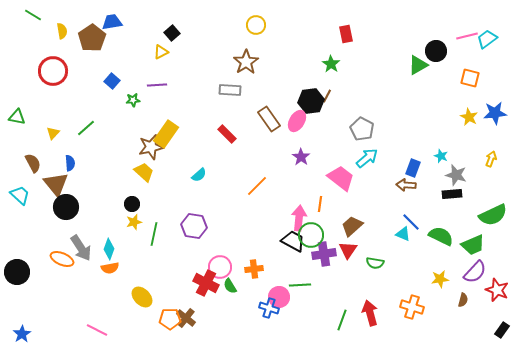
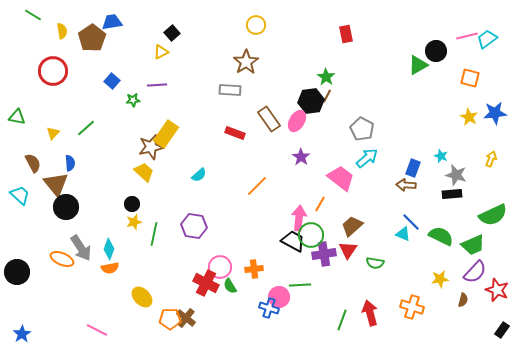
green star at (331, 64): moved 5 px left, 13 px down
red rectangle at (227, 134): moved 8 px right, 1 px up; rotated 24 degrees counterclockwise
orange line at (320, 204): rotated 21 degrees clockwise
